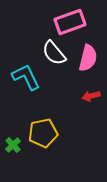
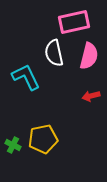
pink rectangle: moved 4 px right; rotated 8 degrees clockwise
white semicircle: rotated 28 degrees clockwise
pink semicircle: moved 1 px right, 2 px up
yellow pentagon: moved 6 px down
green cross: rotated 21 degrees counterclockwise
